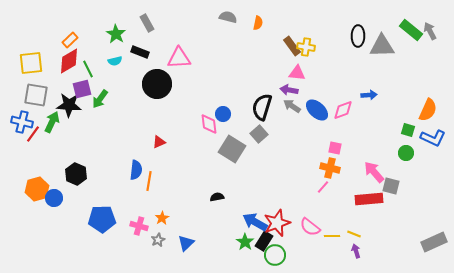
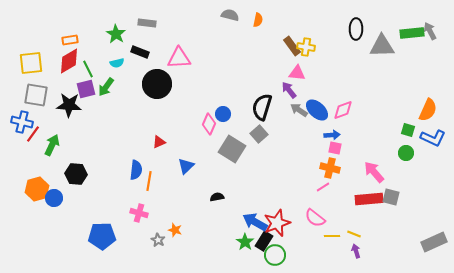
gray semicircle at (228, 17): moved 2 px right, 2 px up
gray rectangle at (147, 23): rotated 54 degrees counterclockwise
orange semicircle at (258, 23): moved 3 px up
green rectangle at (411, 30): moved 1 px right, 3 px down; rotated 45 degrees counterclockwise
black ellipse at (358, 36): moved 2 px left, 7 px up
orange rectangle at (70, 40): rotated 35 degrees clockwise
cyan semicircle at (115, 61): moved 2 px right, 2 px down
purple square at (82, 89): moved 4 px right
purple arrow at (289, 90): rotated 42 degrees clockwise
blue arrow at (369, 95): moved 37 px left, 40 px down
green arrow at (100, 99): moved 6 px right, 12 px up
gray arrow at (292, 106): moved 7 px right, 4 px down
green arrow at (52, 122): moved 23 px down
pink diamond at (209, 124): rotated 30 degrees clockwise
black hexagon at (76, 174): rotated 20 degrees counterclockwise
gray square at (391, 186): moved 11 px down
pink line at (323, 187): rotated 16 degrees clockwise
orange star at (162, 218): moved 13 px right, 12 px down; rotated 24 degrees counterclockwise
blue pentagon at (102, 219): moved 17 px down
pink cross at (139, 226): moved 13 px up
pink semicircle at (310, 227): moved 5 px right, 9 px up
gray star at (158, 240): rotated 16 degrees counterclockwise
blue triangle at (186, 243): moved 77 px up
